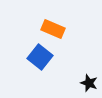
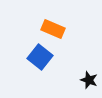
black star: moved 3 px up
